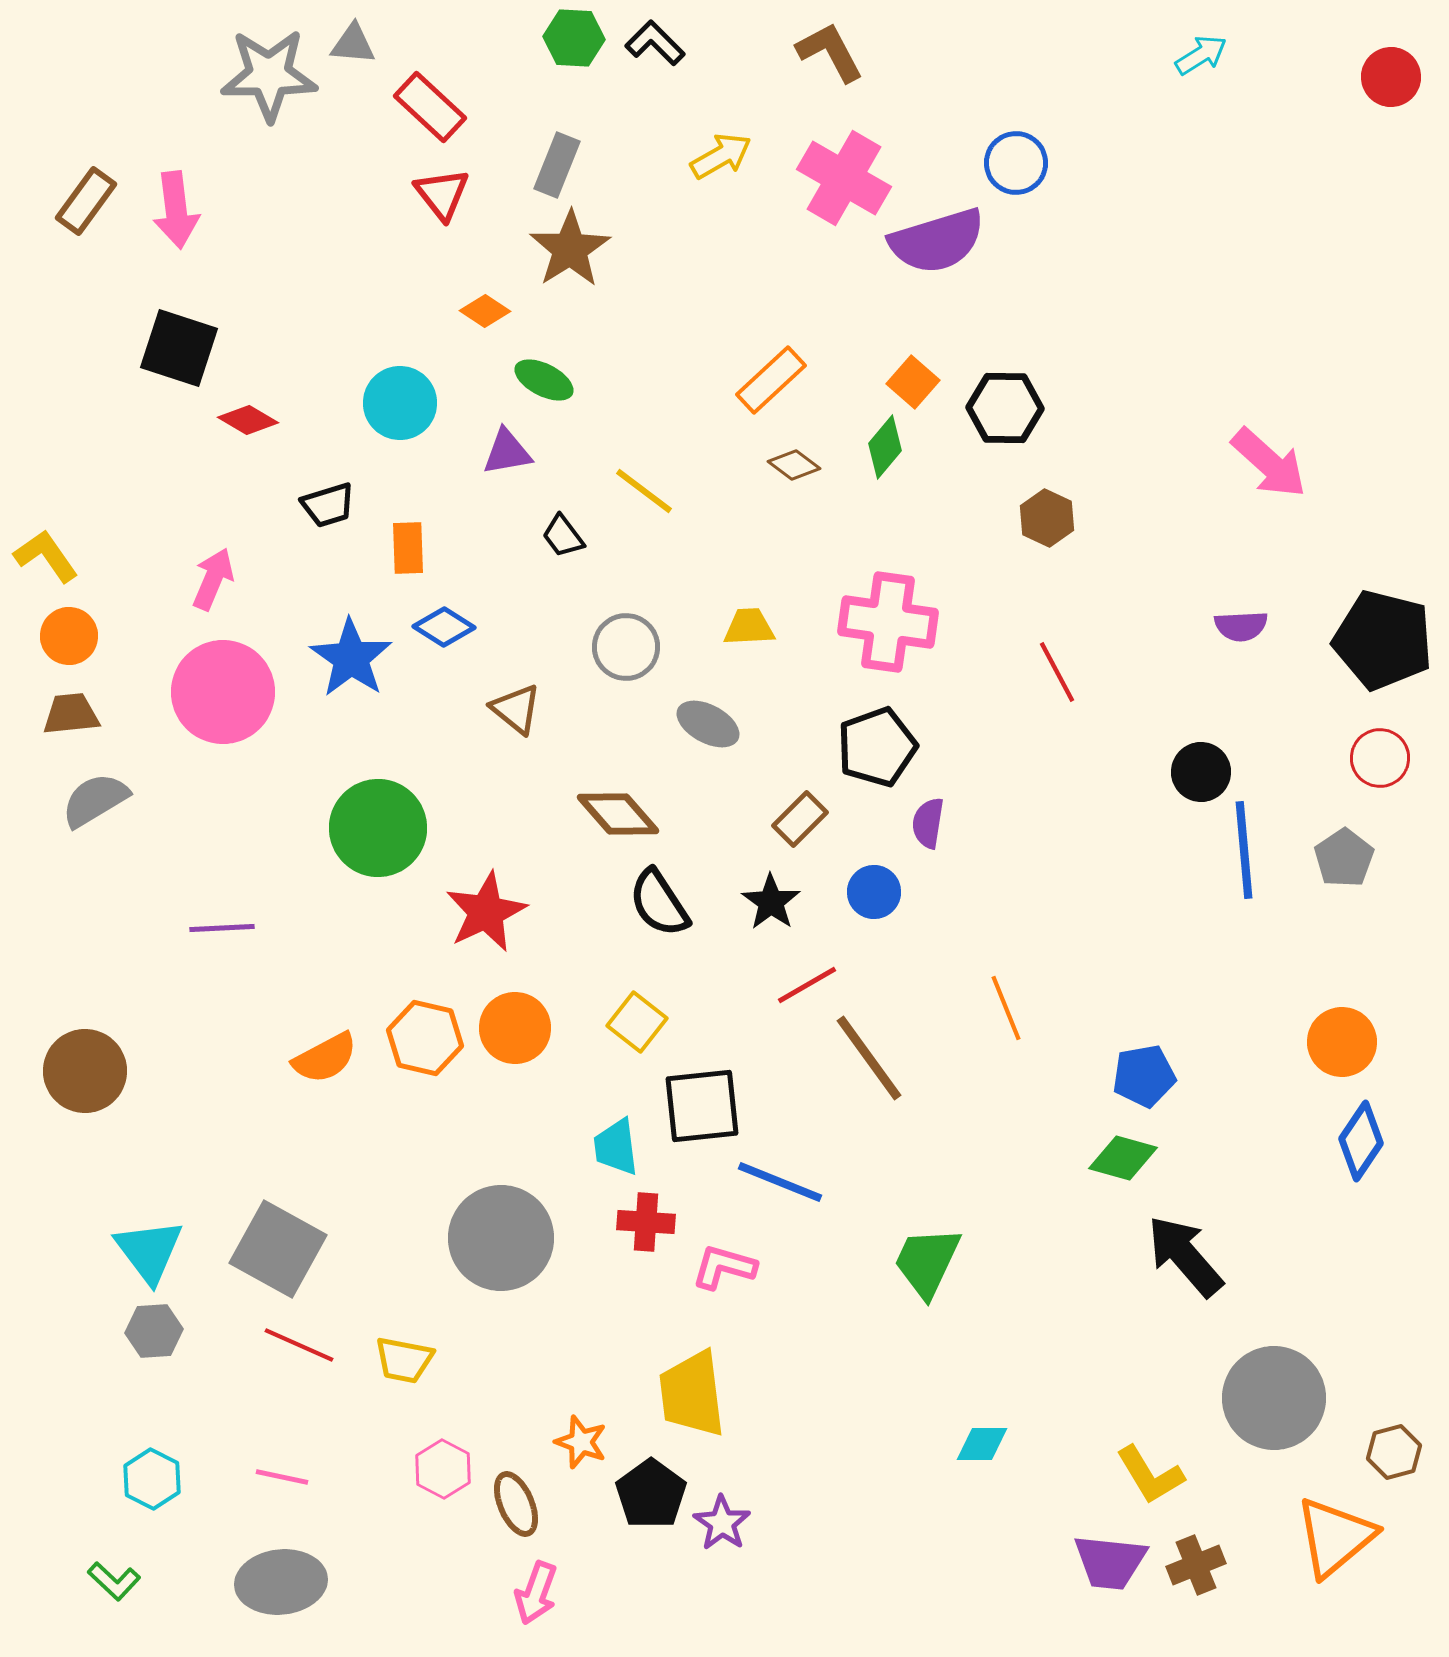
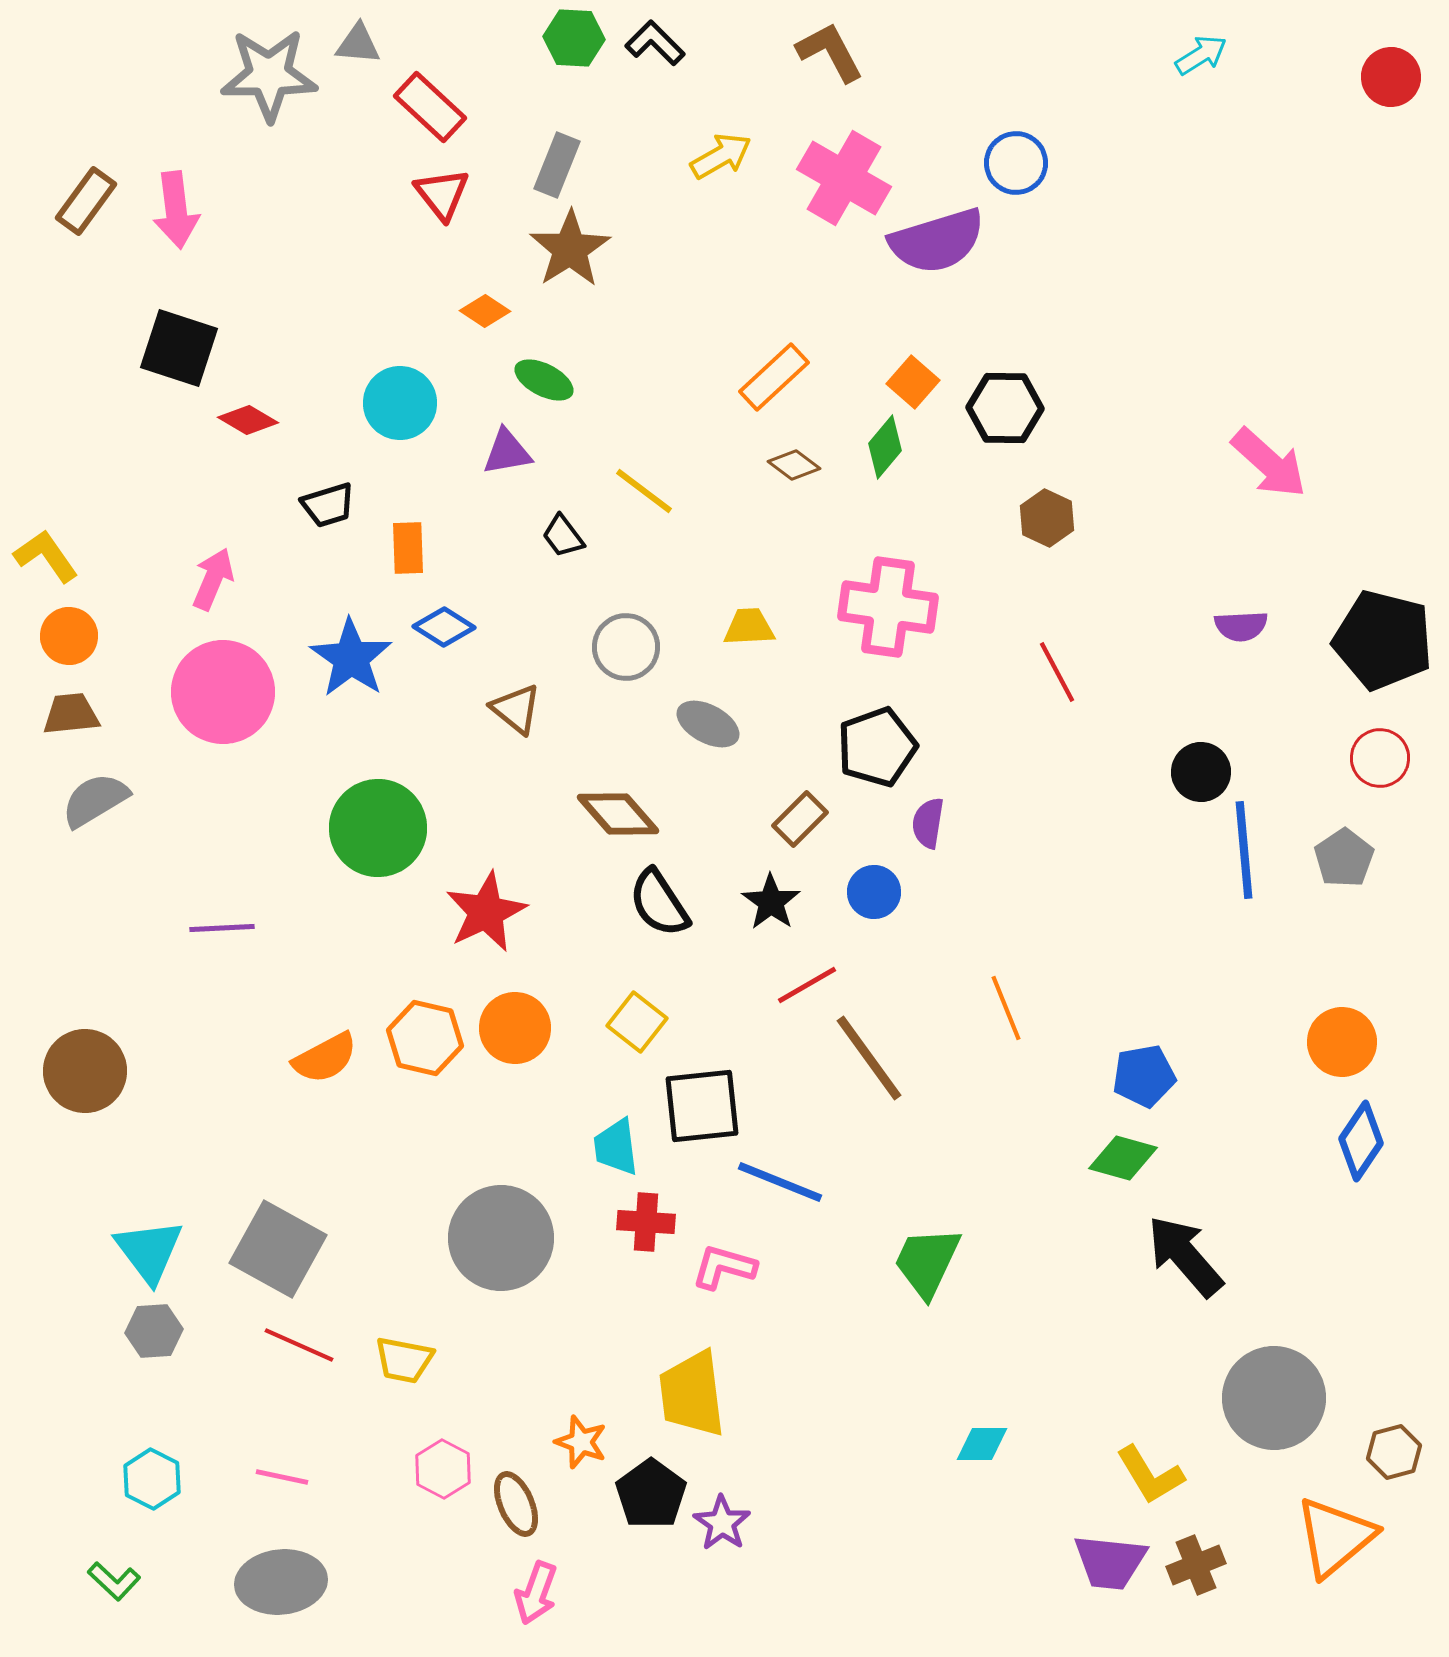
gray triangle at (353, 44): moved 5 px right
orange rectangle at (771, 380): moved 3 px right, 3 px up
pink cross at (888, 622): moved 15 px up
